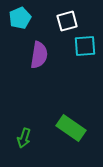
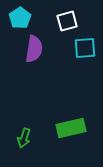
cyan pentagon: rotated 10 degrees counterclockwise
cyan square: moved 2 px down
purple semicircle: moved 5 px left, 6 px up
green rectangle: rotated 48 degrees counterclockwise
